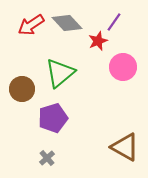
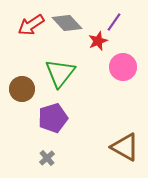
green triangle: rotated 12 degrees counterclockwise
